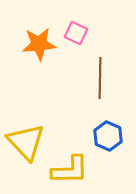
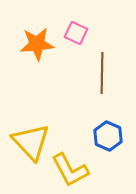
orange star: moved 2 px left
brown line: moved 2 px right, 5 px up
yellow triangle: moved 5 px right
yellow L-shape: rotated 63 degrees clockwise
